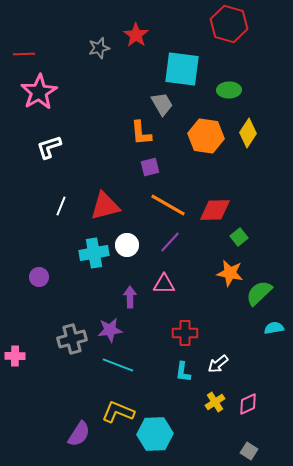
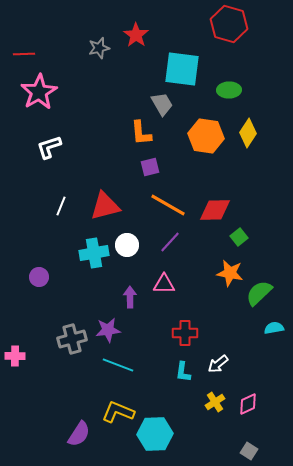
purple star: moved 2 px left
